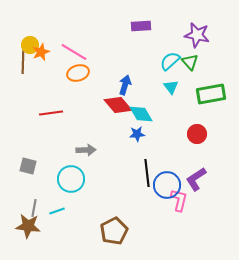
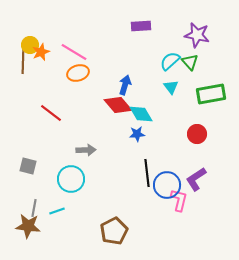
red line: rotated 45 degrees clockwise
